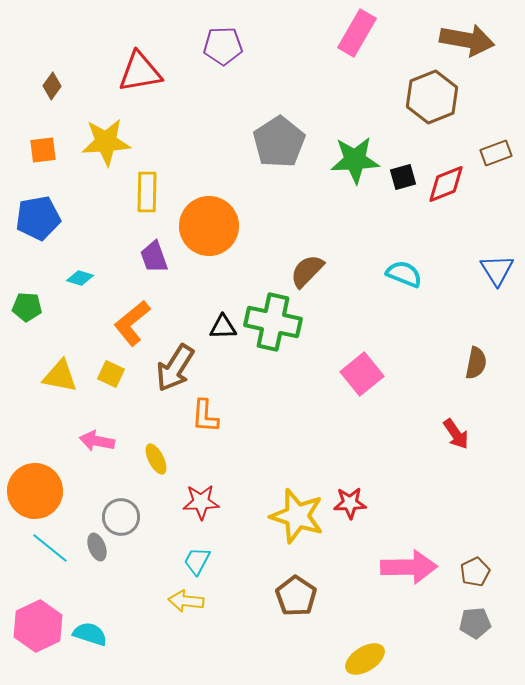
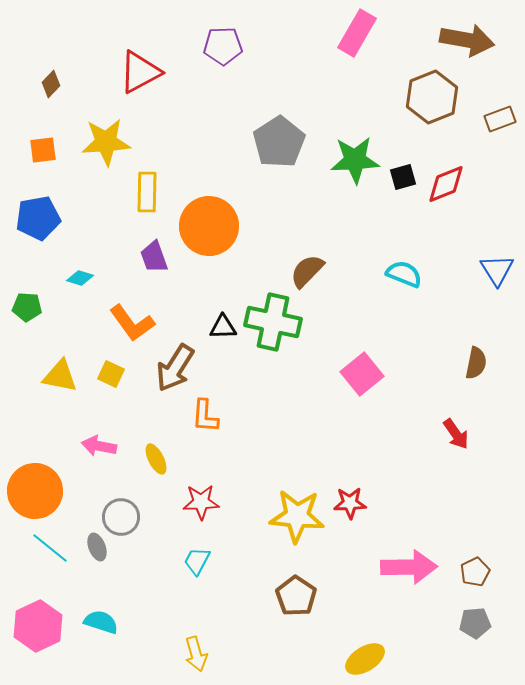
red triangle at (140, 72): rotated 18 degrees counterclockwise
brown diamond at (52, 86): moved 1 px left, 2 px up; rotated 8 degrees clockwise
brown rectangle at (496, 153): moved 4 px right, 34 px up
orange L-shape at (132, 323): rotated 87 degrees counterclockwise
pink arrow at (97, 441): moved 2 px right, 5 px down
yellow star at (297, 516): rotated 12 degrees counterclockwise
yellow arrow at (186, 601): moved 10 px right, 53 px down; rotated 112 degrees counterclockwise
cyan semicircle at (90, 634): moved 11 px right, 12 px up
